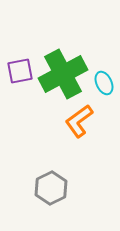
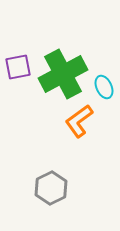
purple square: moved 2 px left, 4 px up
cyan ellipse: moved 4 px down
